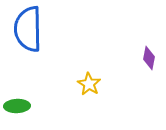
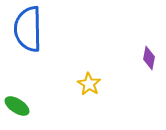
green ellipse: rotated 35 degrees clockwise
